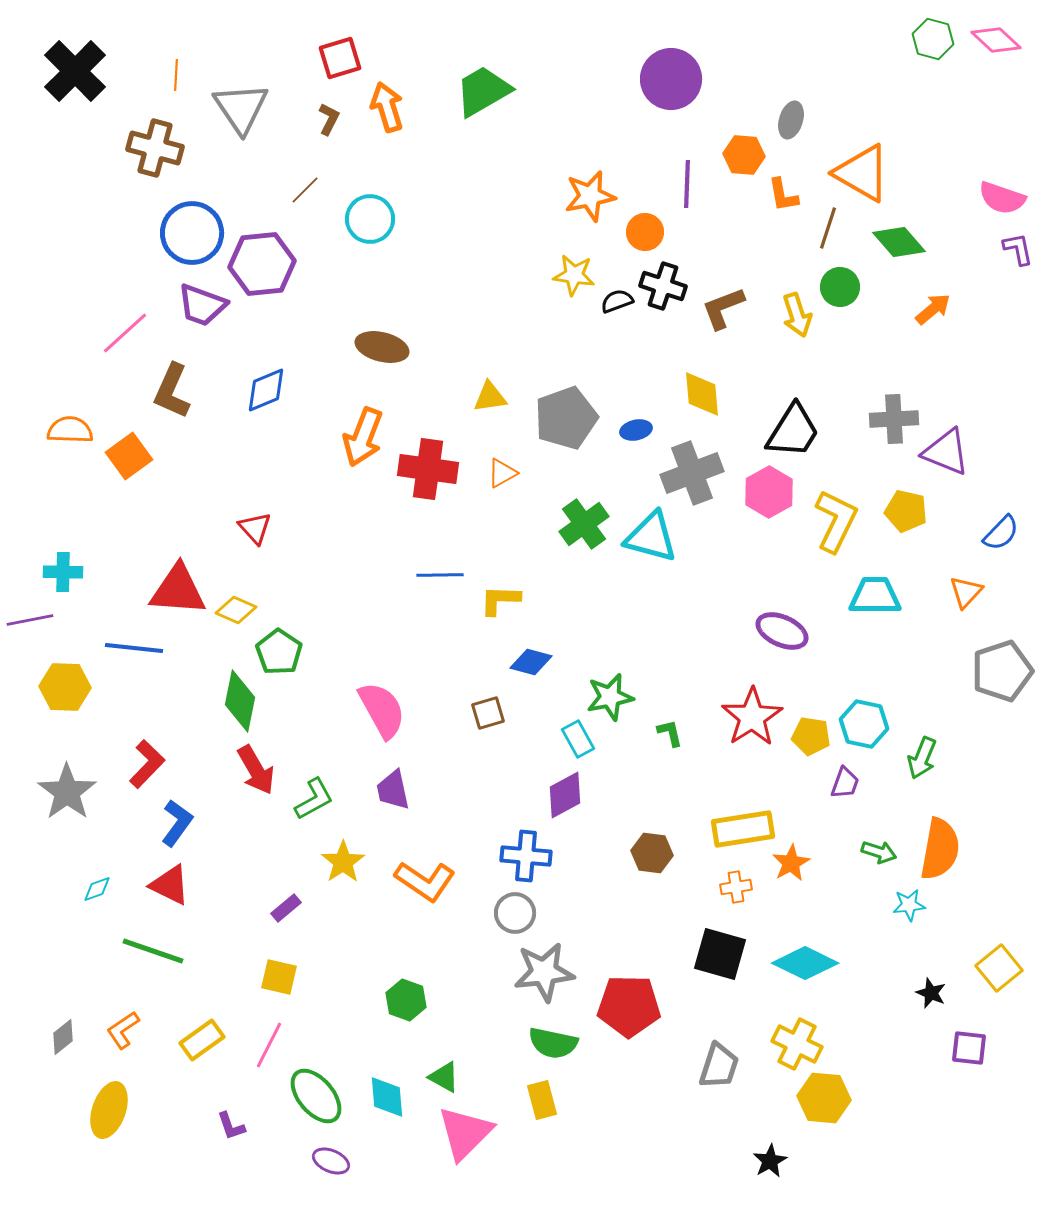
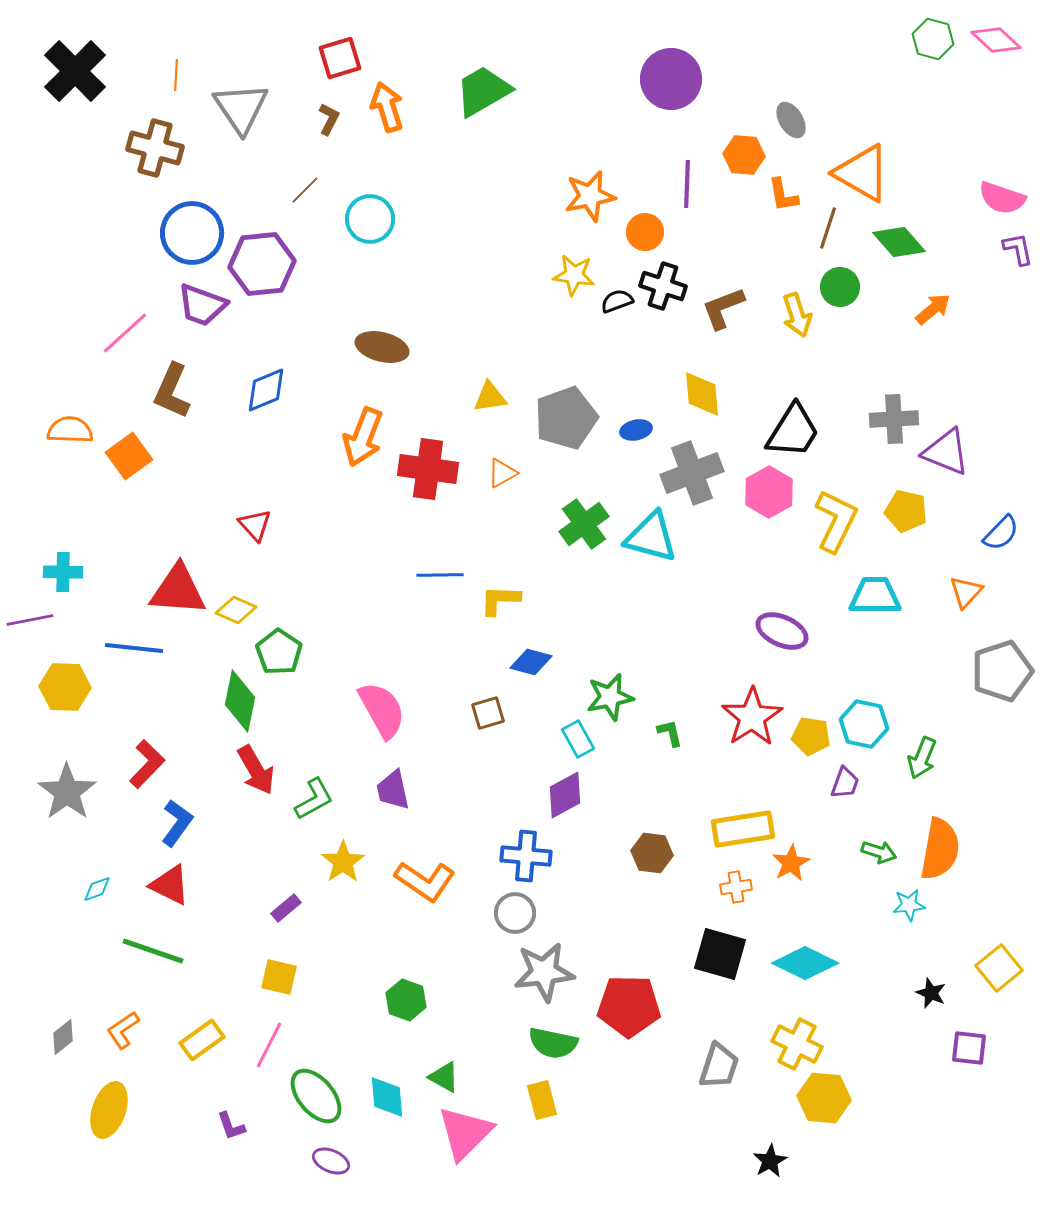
gray ellipse at (791, 120): rotated 48 degrees counterclockwise
red triangle at (255, 528): moved 3 px up
